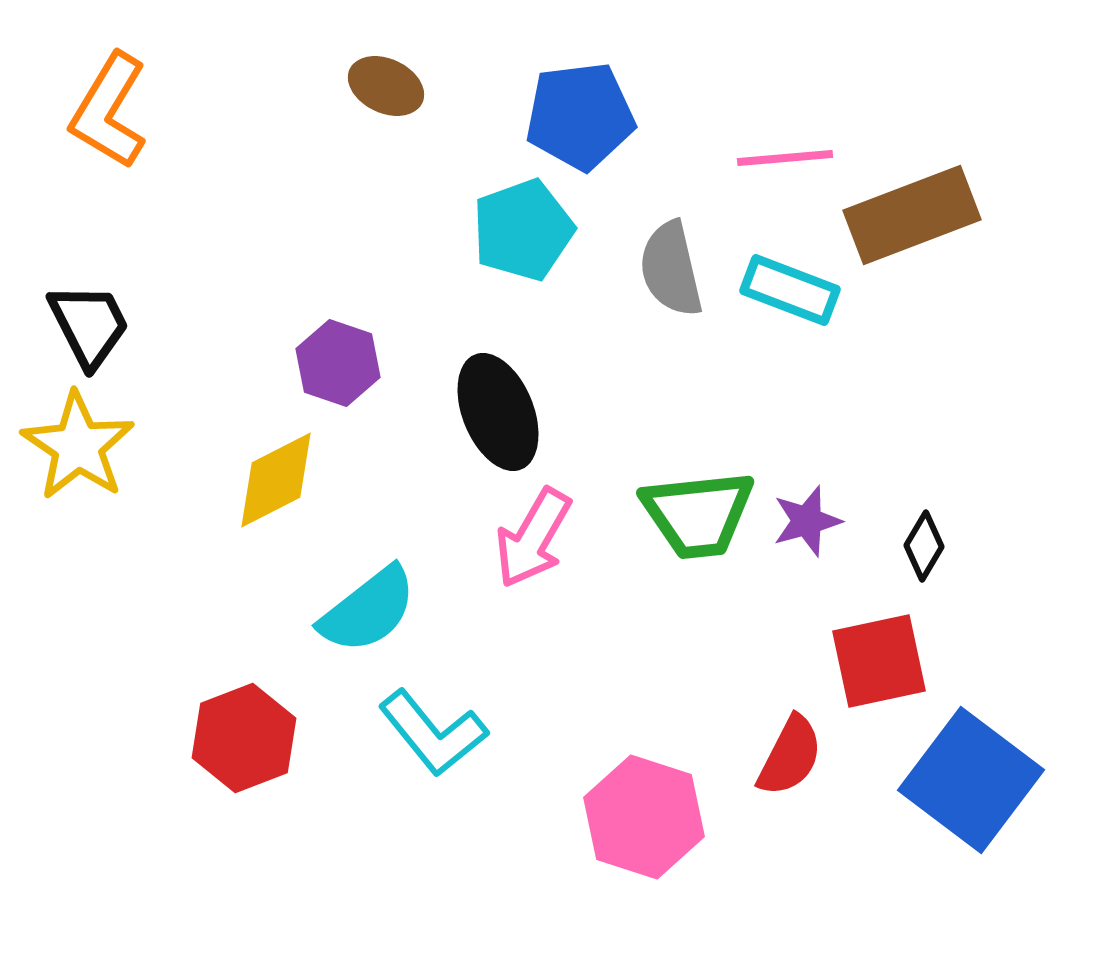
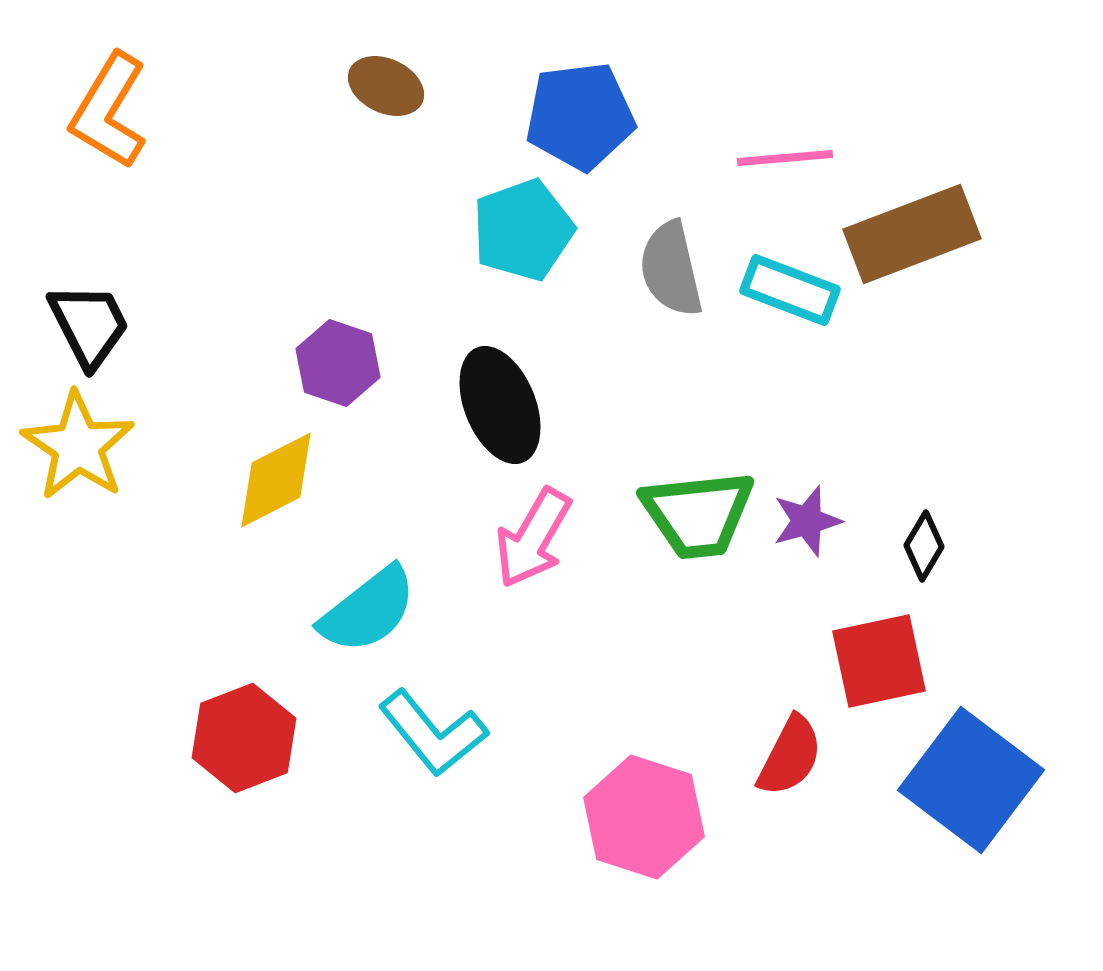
brown rectangle: moved 19 px down
black ellipse: moved 2 px right, 7 px up
